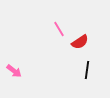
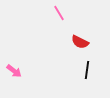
pink line: moved 16 px up
red semicircle: rotated 60 degrees clockwise
